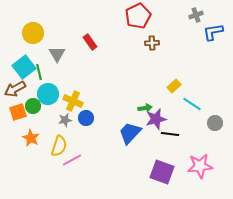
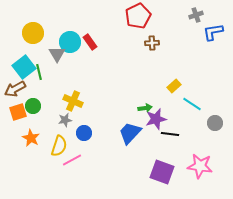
cyan circle: moved 22 px right, 52 px up
blue circle: moved 2 px left, 15 px down
pink star: rotated 15 degrees clockwise
